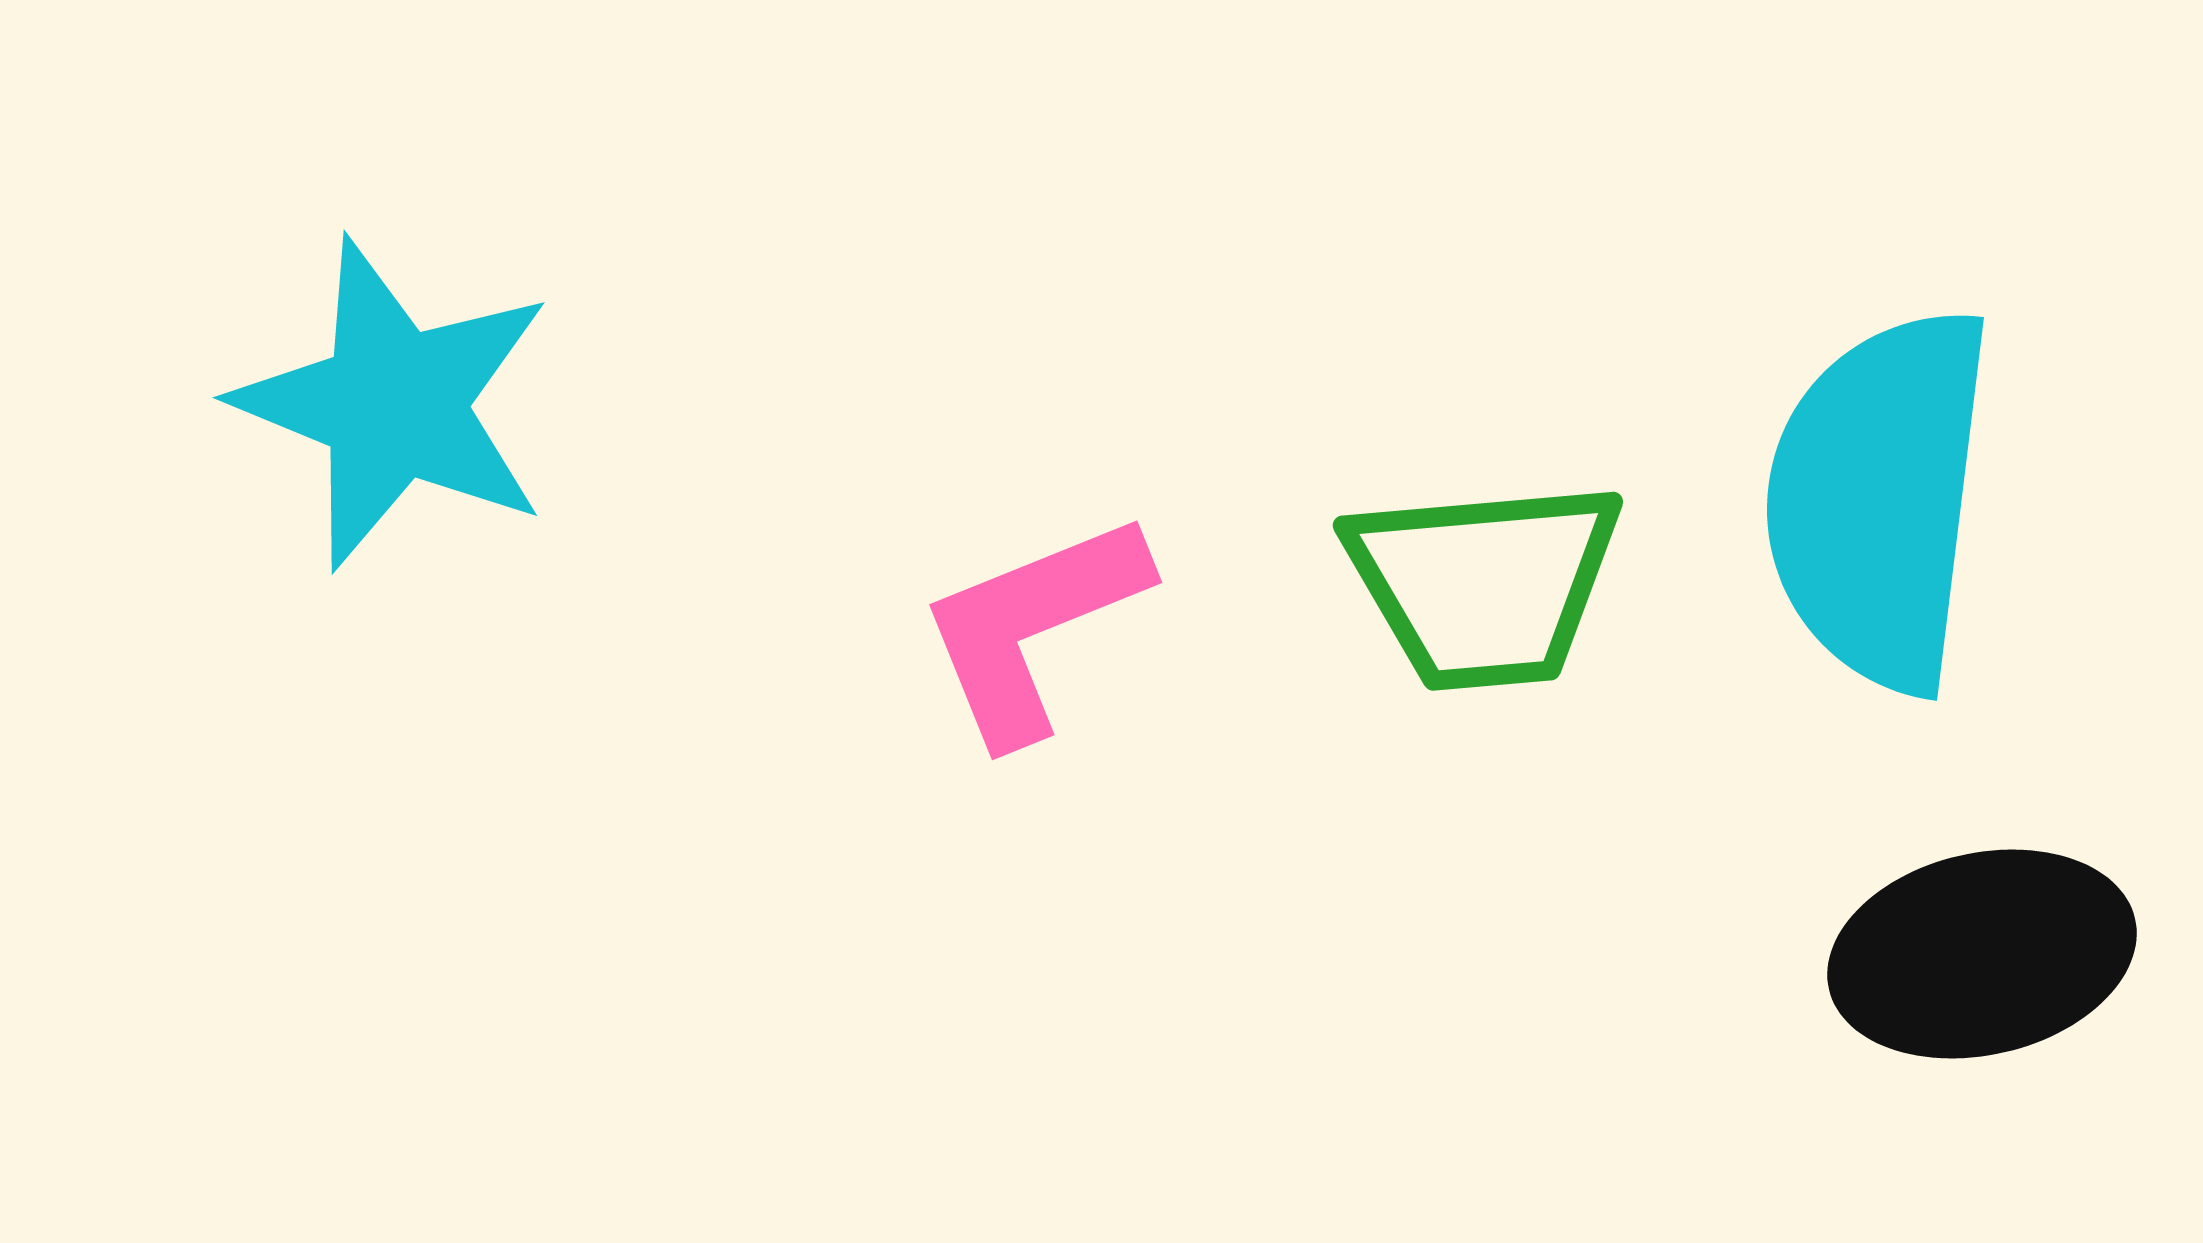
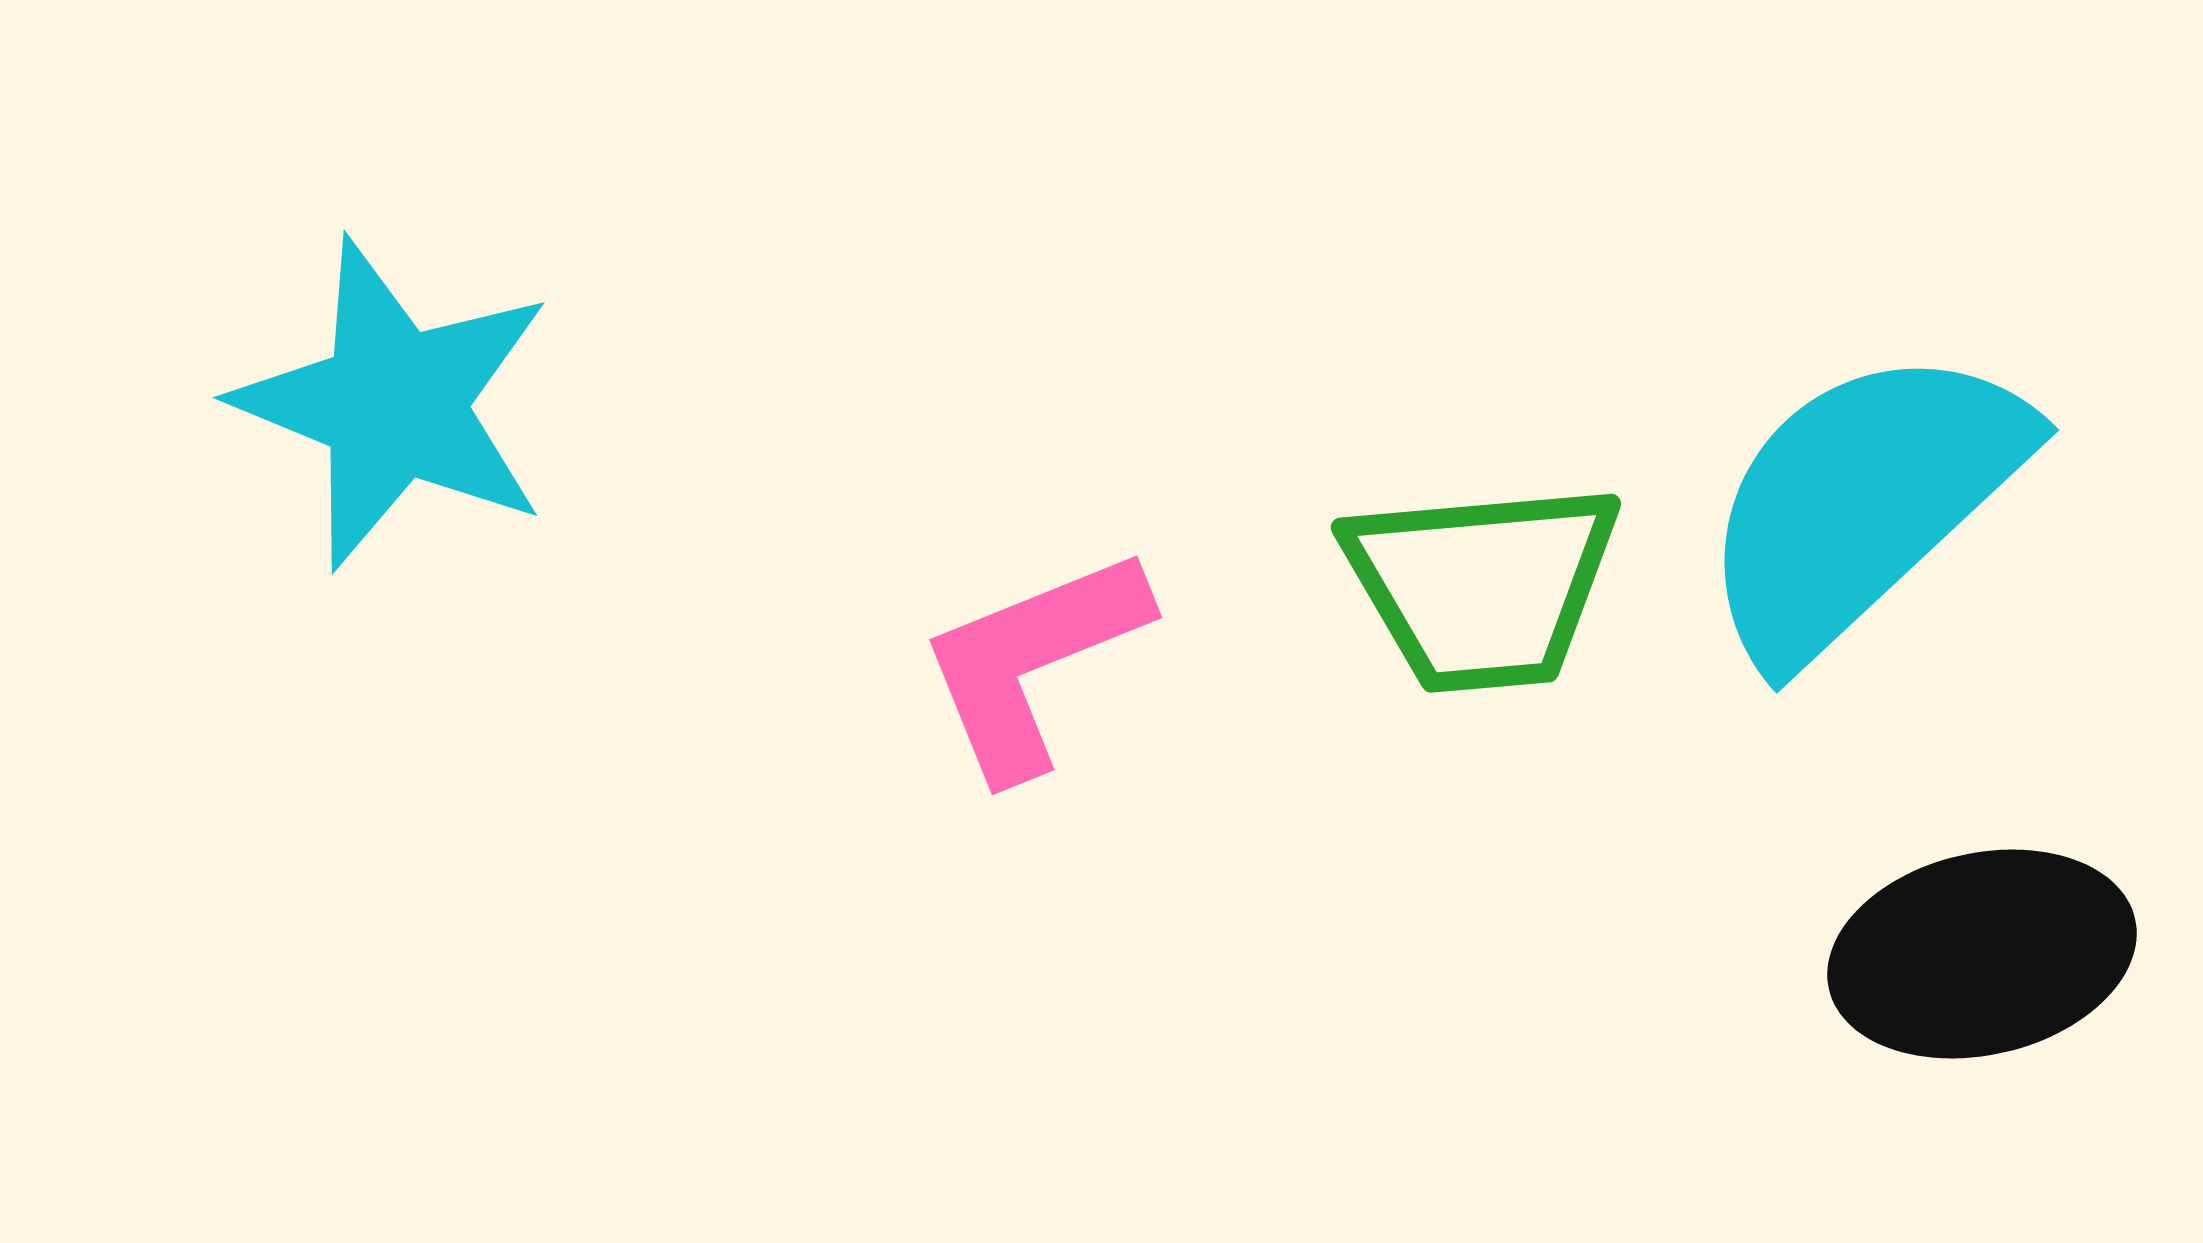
cyan semicircle: moved 17 px left, 3 px down; rotated 40 degrees clockwise
green trapezoid: moved 2 px left, 2 px down
pink L-shape: moved 35 px down
